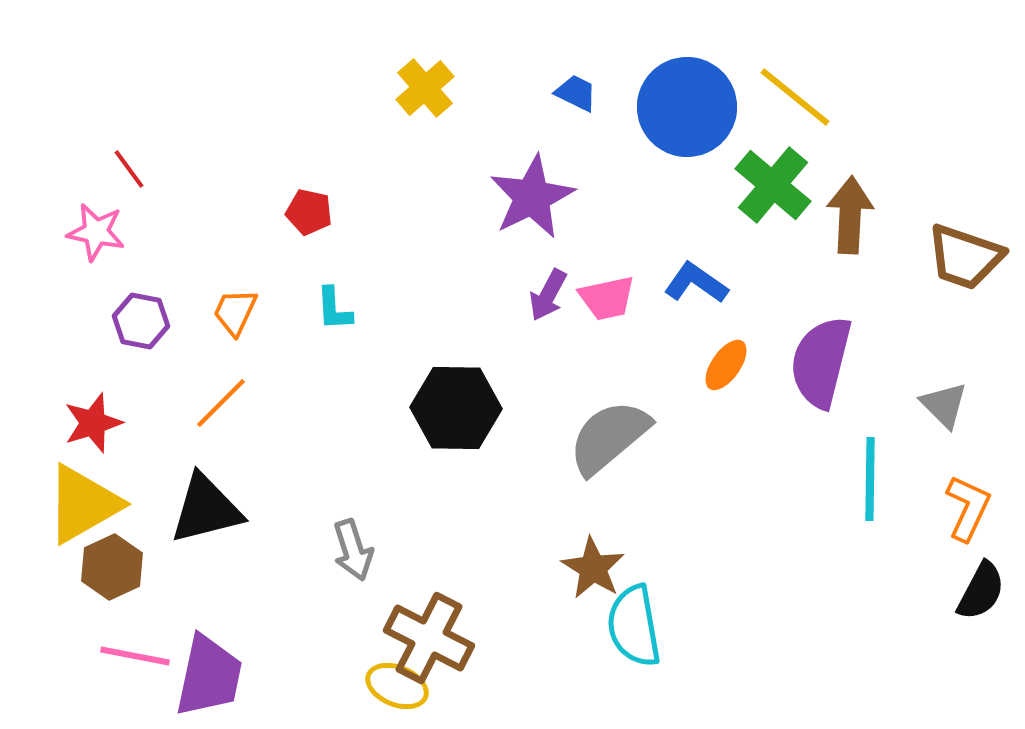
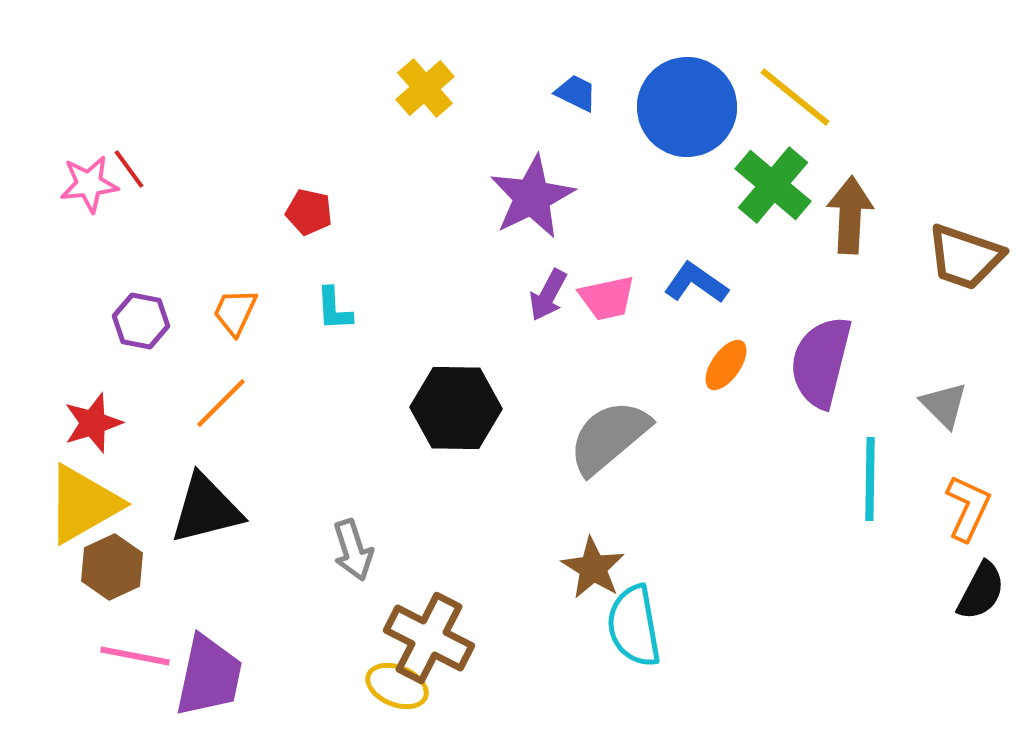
pink star: moved 7 px left, 48 px up; rotated 18 degrees counterclockwise
